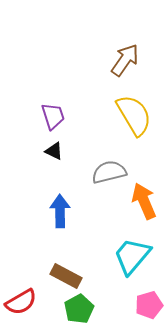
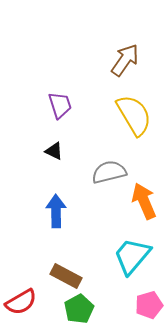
purple trapezoid: moved 7 px right, 11 px up
blue arrow: moved 4 px left
